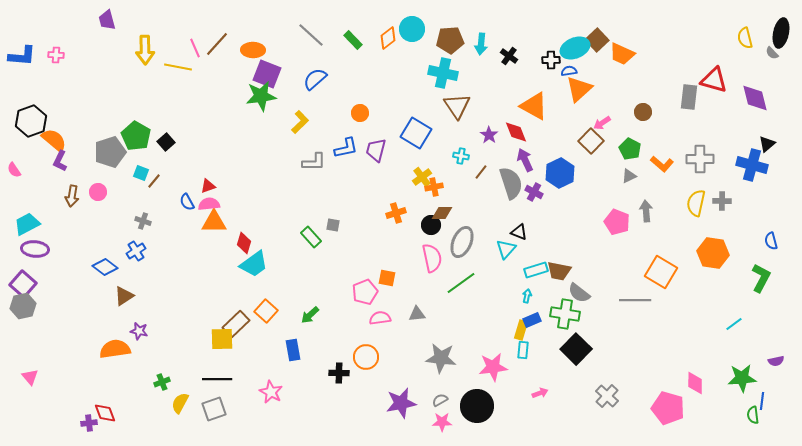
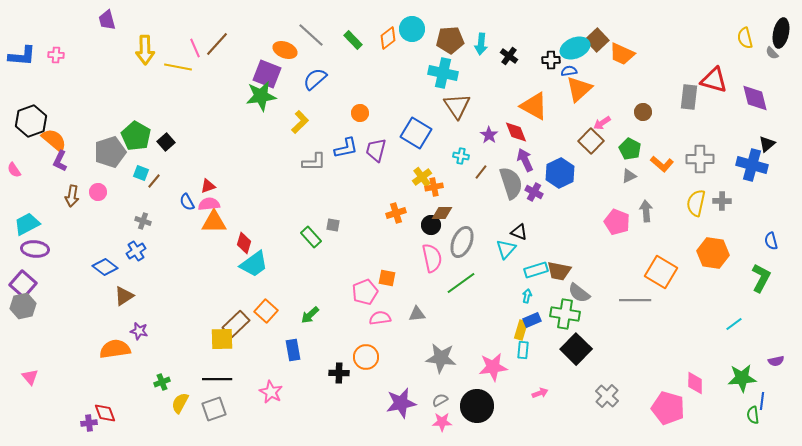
orange ellipse at (253, 50): moved 32 px right; rotated 20 degrees clockwise
